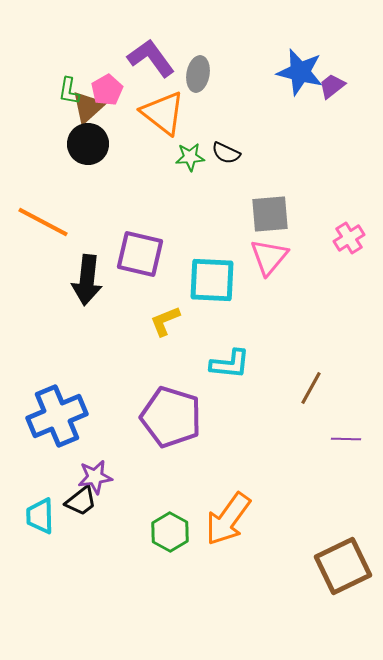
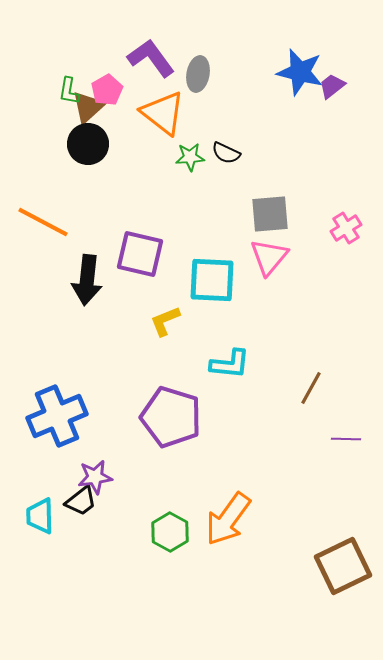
pink cross: moved 3 px left, 10 px up
